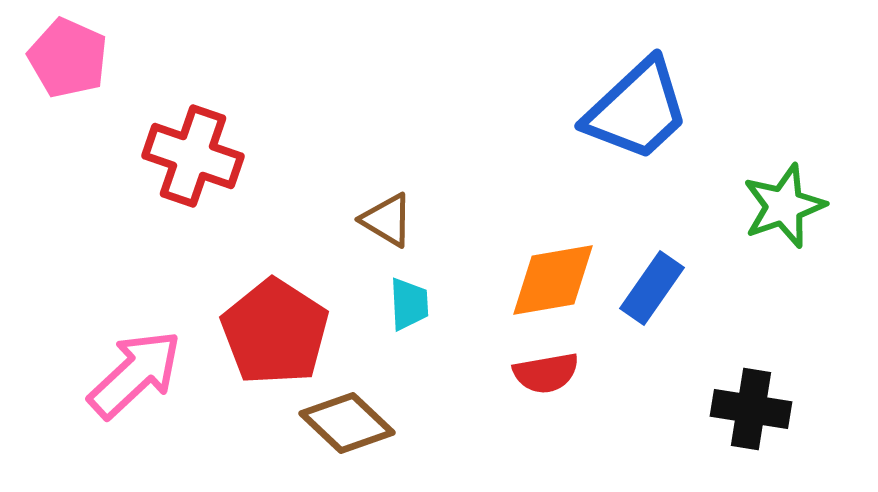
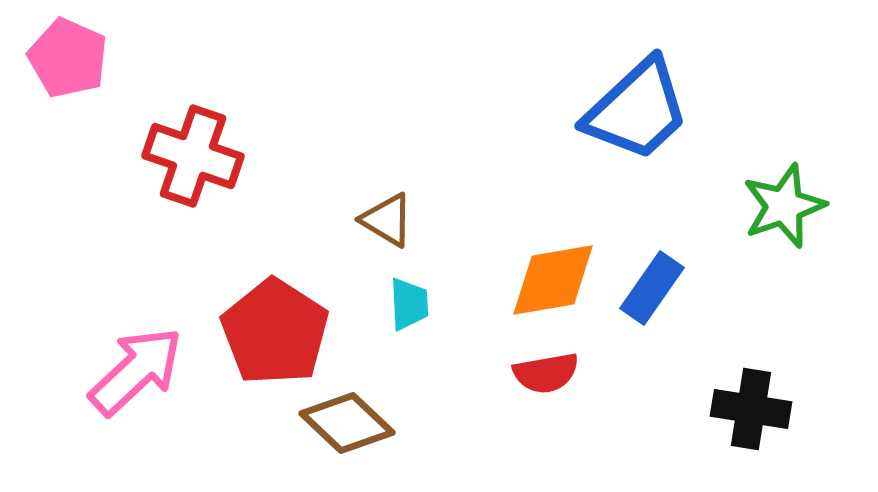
pink arrow: moved 1 px right, 3 px up
